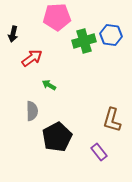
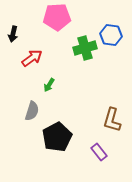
green cross: moved 1 px right, 7 px down
green arrow: rotated 88 degrees counterclockwise
gray semicircle: rotated 18 degrees clockwise
